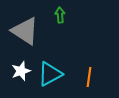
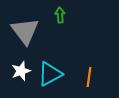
gray triangle: rotated 20 degrees clockwise
